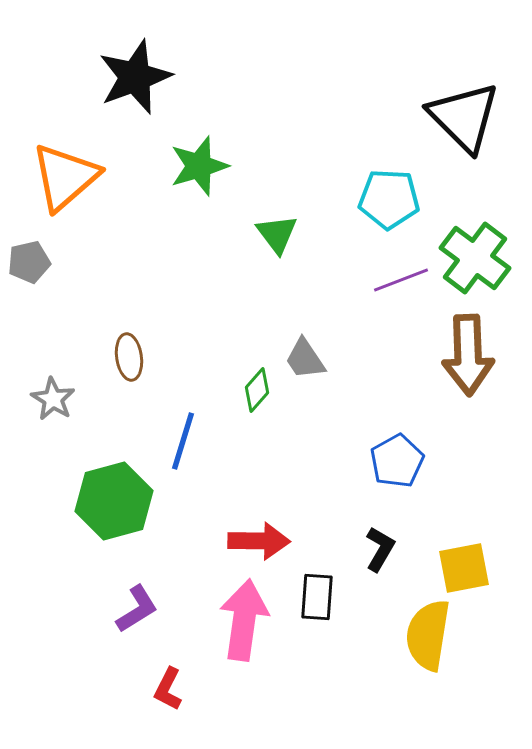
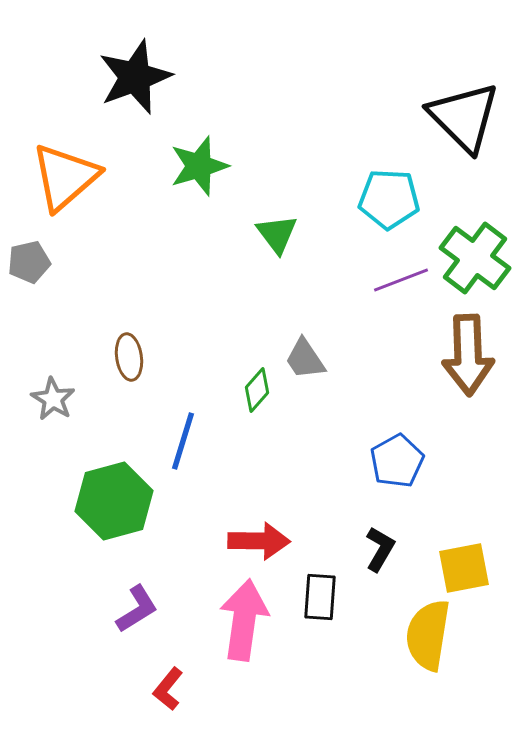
black rectangle: moved 3 px right
red L-shape: rotated 12 degrees clockwise
